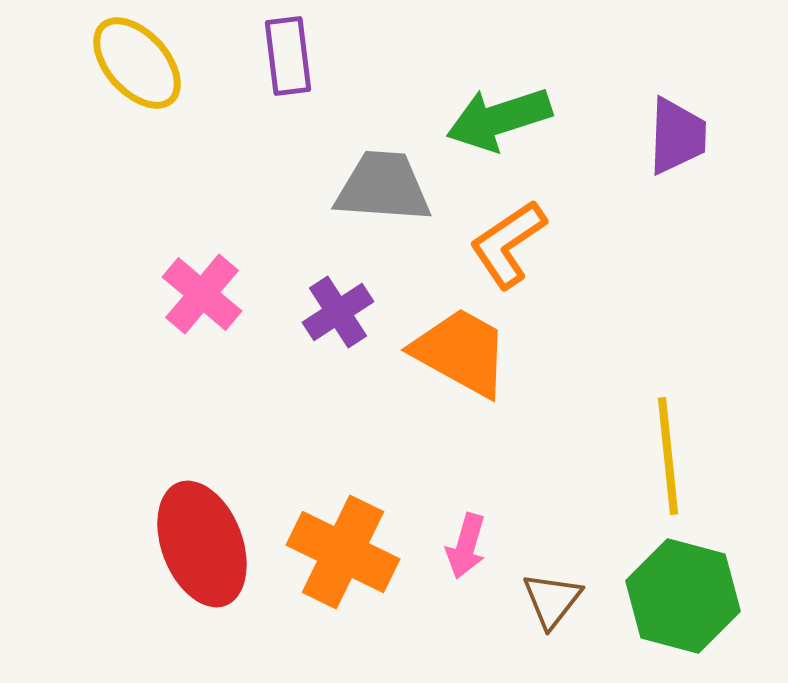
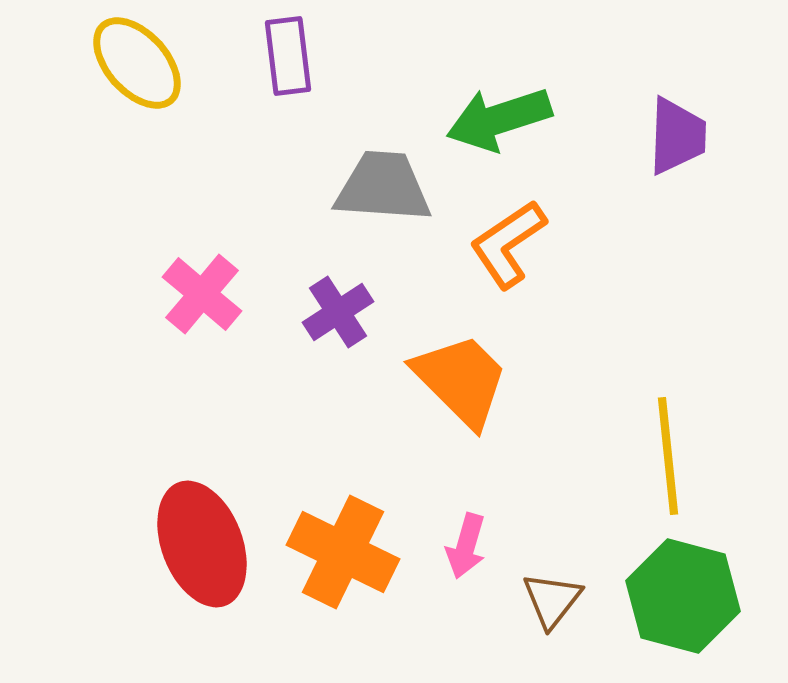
orange trapezoid: moved 28 px down; rotated 16 degrees clockwise
